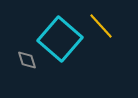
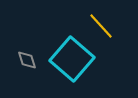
cyan square: moved 12 px right, 20 px down
